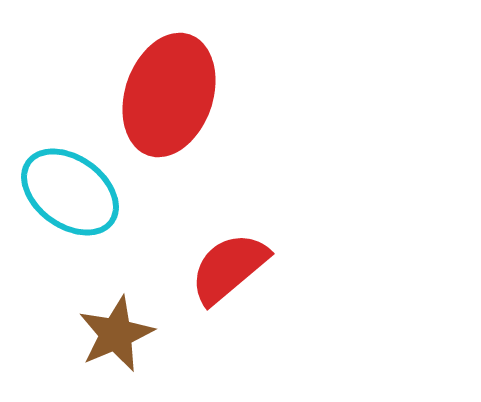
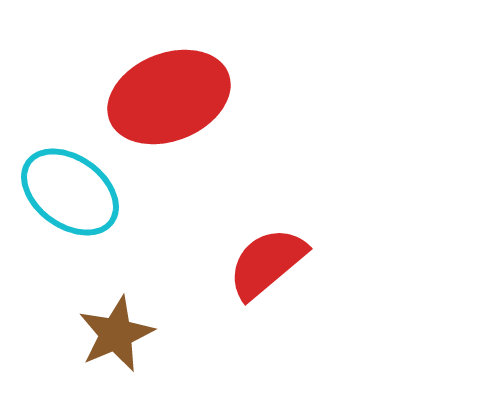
red ellipse: moved 2 px down; rotated 49 degrees clockwise
red semicircle: moved 38 px right, 5 px up
